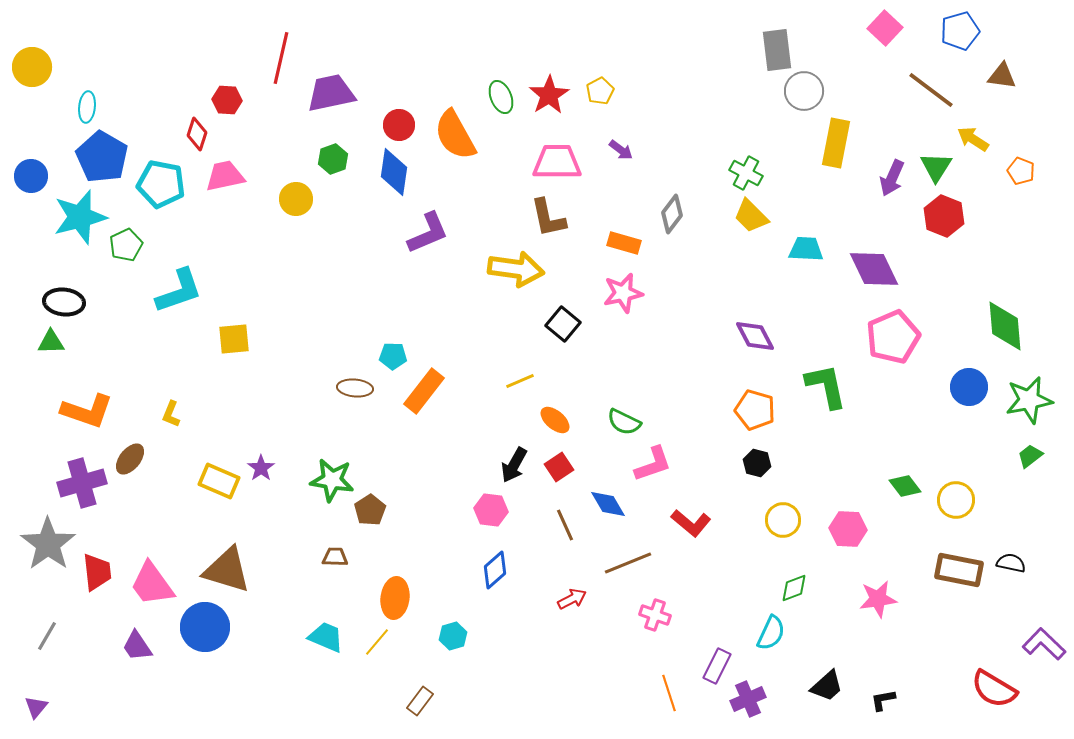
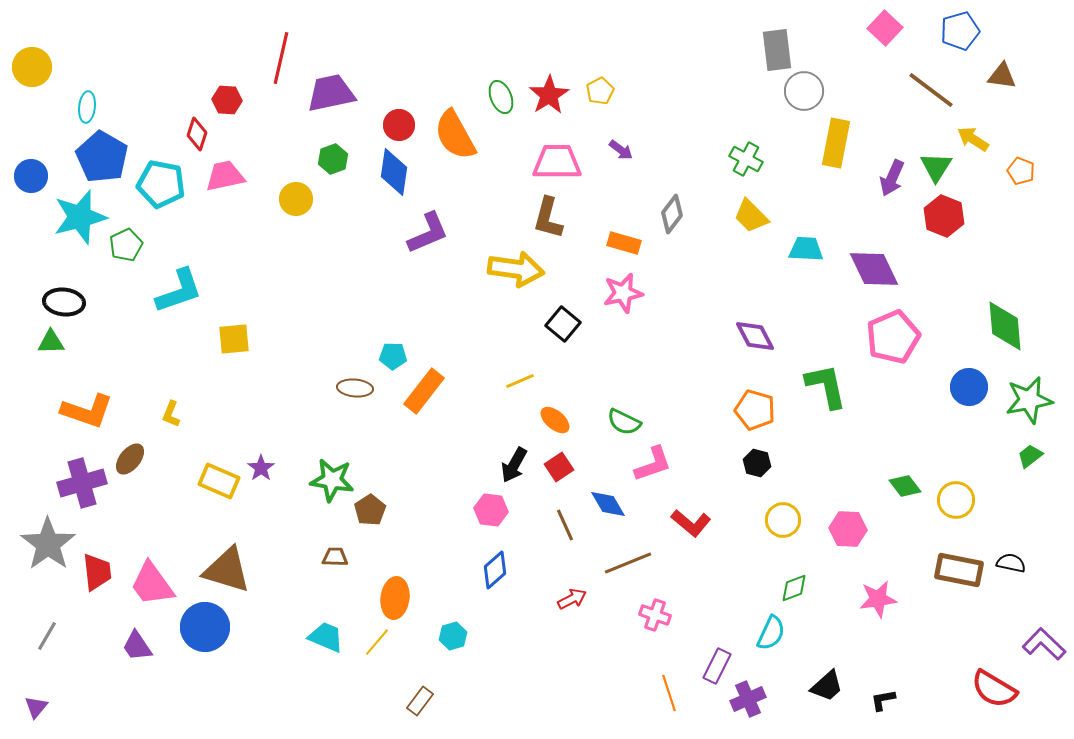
green cross at (746, 173): moved 14 px up
brown L-shape at (548, 218): rotated 27 degrees clockwise
